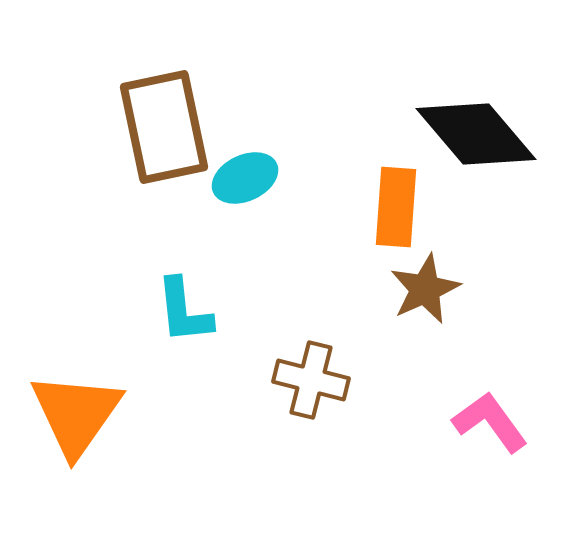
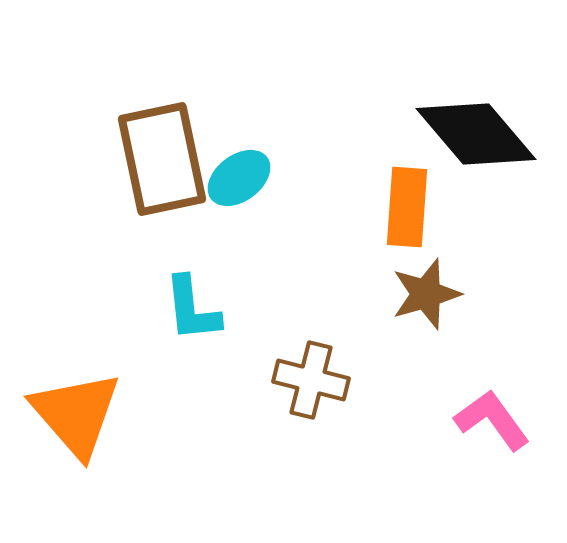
brown rectangle: moved 2 px left, 32 px down
cyan ellipse: moved 6 px left; rotated 12 degrees counterclockwise
orange rectangle: moved 11 px right
brown star: moved 1 px right, 5 px down; rotated 8 degrees clockwise
cyan L-shape: moved 8 px right, 2 px up
orange triangle: rotated 16 degrees counterclockwise
pink L-shape: moved 2 px right, 2 px up
